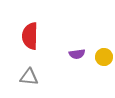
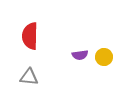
purple semicircle: moved 3 px right, 1 px down
